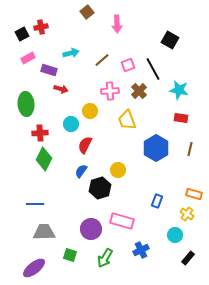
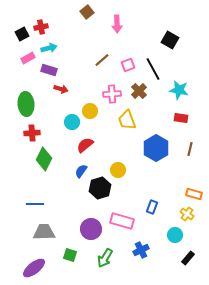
cyan arrow at (71, 53): moved 22 px left, 5 px up
pink cross at (110, 91): moved 2 px right, 3 px down
cyan circle at (71, 124): moved 1 px right, 2 px up
red cross at (40, 133): moved 8 px left
red semicircle at (85, 145): rotated 24 degrees clockwise
blue rectangle at (157, 201): moved 5 px left, 6 px down
